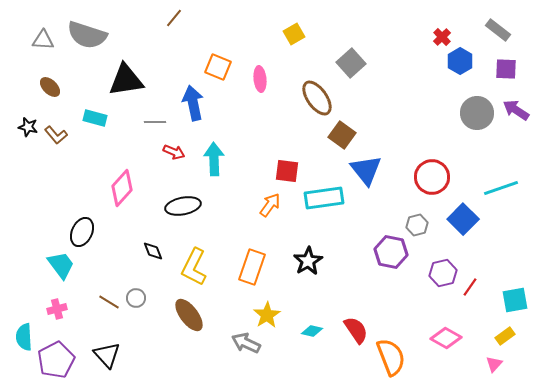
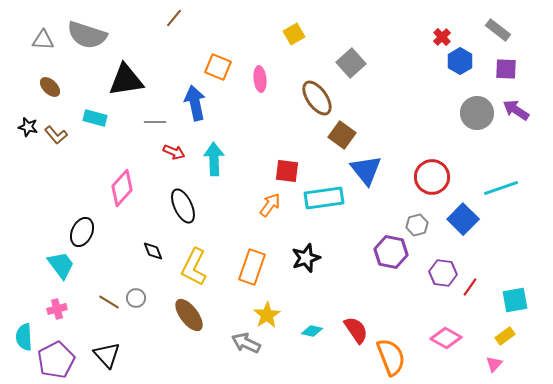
blue arrow at (193, 103): moved 2 px right
black ellipse at (183, 206): rotated 76 degrees clockwise
black star at (308, 261): moved 2 px left, 3 px up; rotated 12 degrees clockwise
purple hexagon at (443, 273): rotated 20 degrees clockwise
